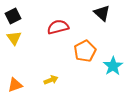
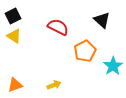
black triangle: moved 7 px down
red semicircle: rotated 40 degrees clockwise
yellow triangle: moved 2 px up; rotated 21 degrees counterclockwise
yellow arrow: moved 3 px right, 5 px down
